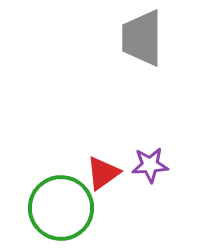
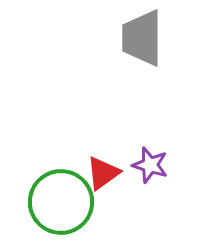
purple star: rotated 21 degrees clockwise
green circle: moved 6 px up
